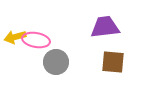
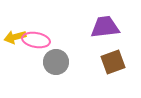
brown square: rotated 25 degrees counterclockwise
